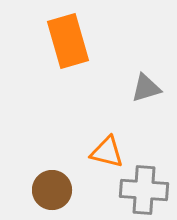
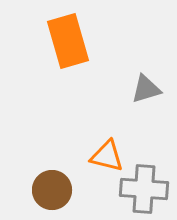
gray triangle: moved 1 px down
orange triangle: moved 4 px down
gray cross: moved 1 px up
